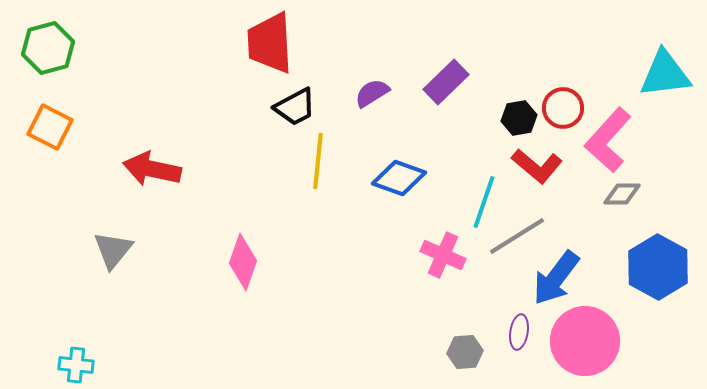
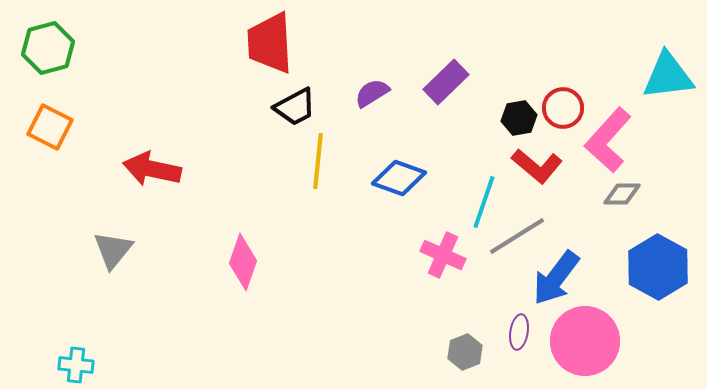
cyan triangle: moved 3 px right, 2 px down
gray hexagon: rotated 16 degrees counterclockwise
